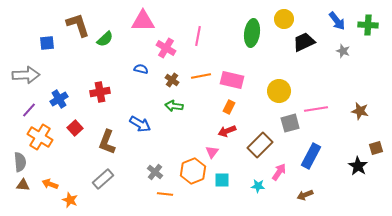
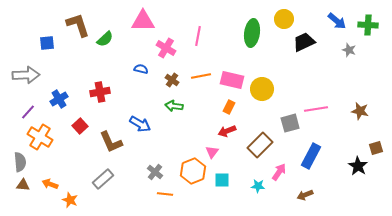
blue arrow at (337, 21): rotated 12 degrees counterclockwise
gray star at (343, 51): moved 6 px right, 1 px up
yellow circle at (279, 91): moved 17 px left, 2 px up
purple line at (29, 110): moved 1 px left, 2 px down
red square at (75, 128): moved 5 px right, 2 px up
brown L-shape at (107, 142): moved 4 px right; rotated 45 degrees counterclockwise
